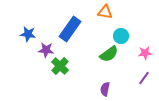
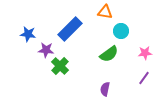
blue rectangle: rotated 10 degrees clockwise
cyan circle: moved 5 px up
